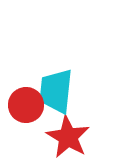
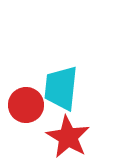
cyan trapezoid: moved 5 px right, 3 px up
